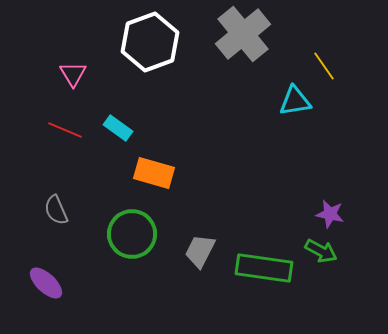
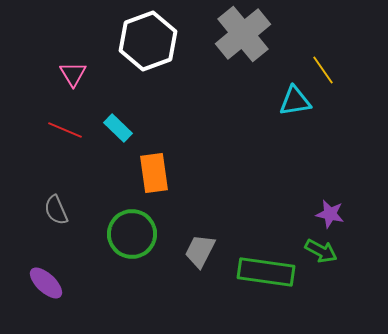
white hexagon: moved 2 px left, 1 px up
yellow line: moved 1 px left, 4 px down
cyan rectangle: rotated 8 degrees clockwise
orange rectangle: rotated 66 degrees clockwise
green rectangle: moved 2 px right, 4 px down
